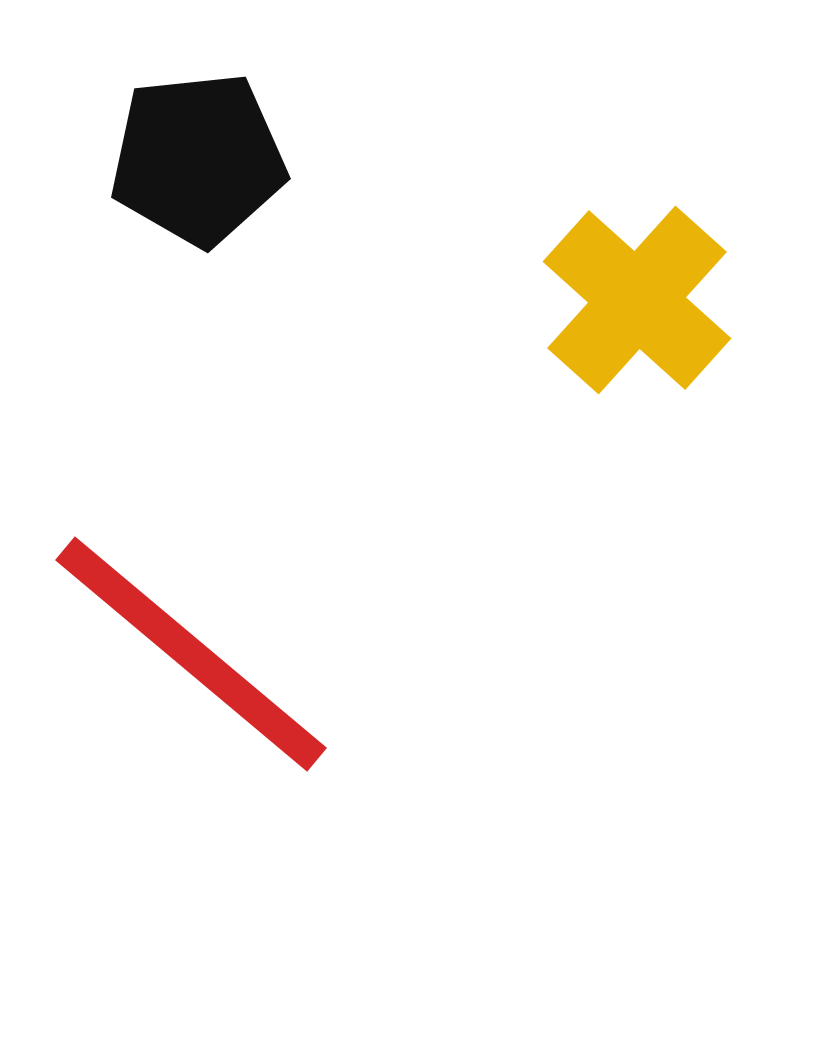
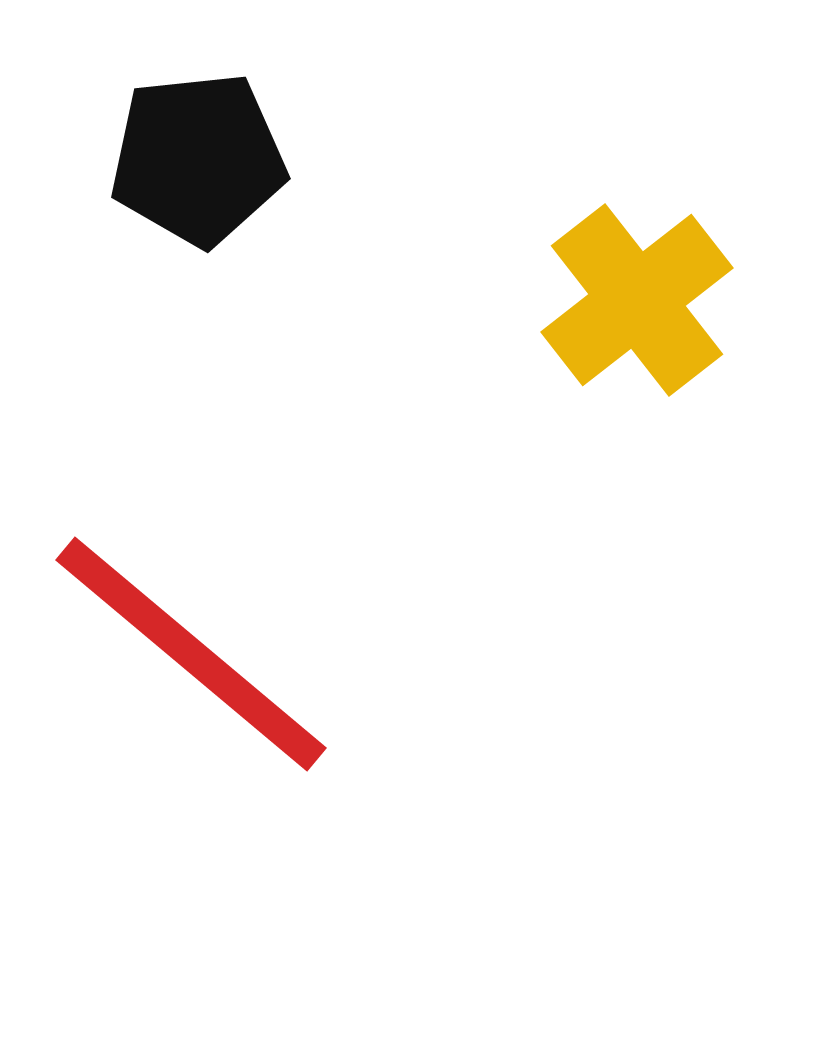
yellow cross: rotated 10 degrees clockwise
